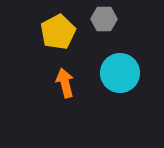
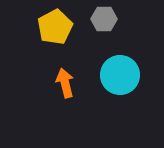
yellow pentagon: moved 3 px left, 5 px up
cyan circle: moved 2 px down
